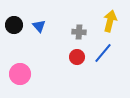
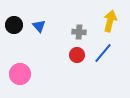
red circle: moved 2 px up
